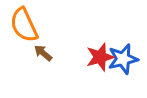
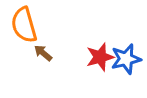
orange semicircle: rotated 9 degrees clockwise
blue star: moved 3 px right
